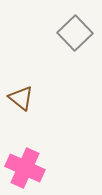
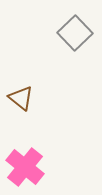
pink cross: moved 1 px up; rotated 15 degrees clockwise
